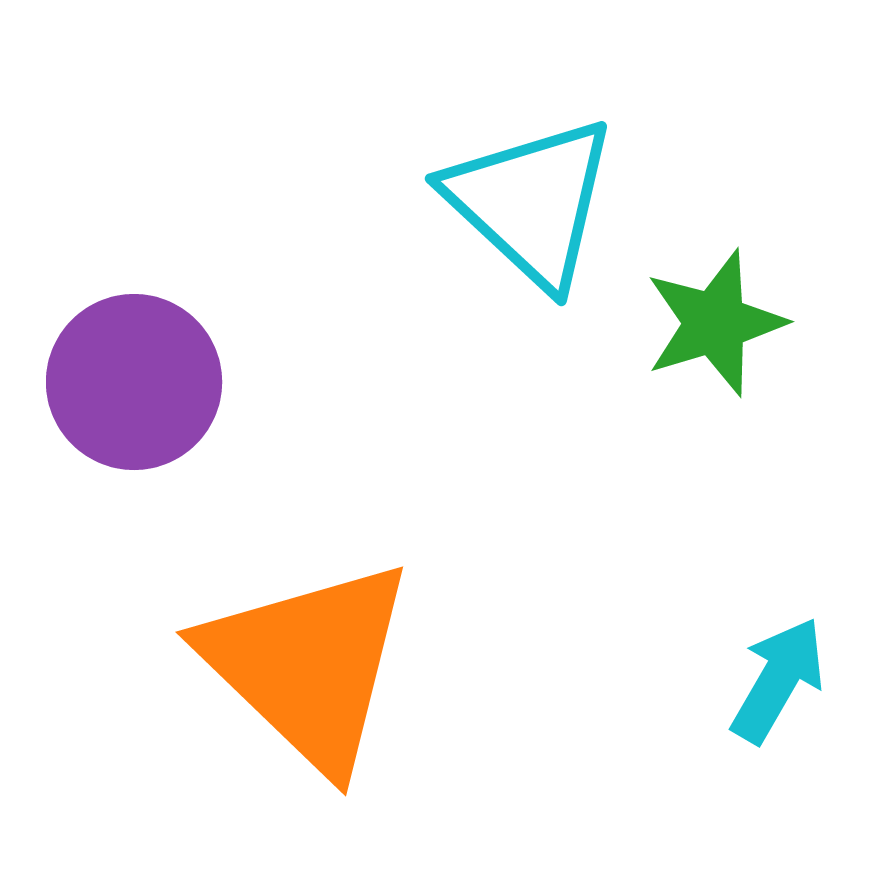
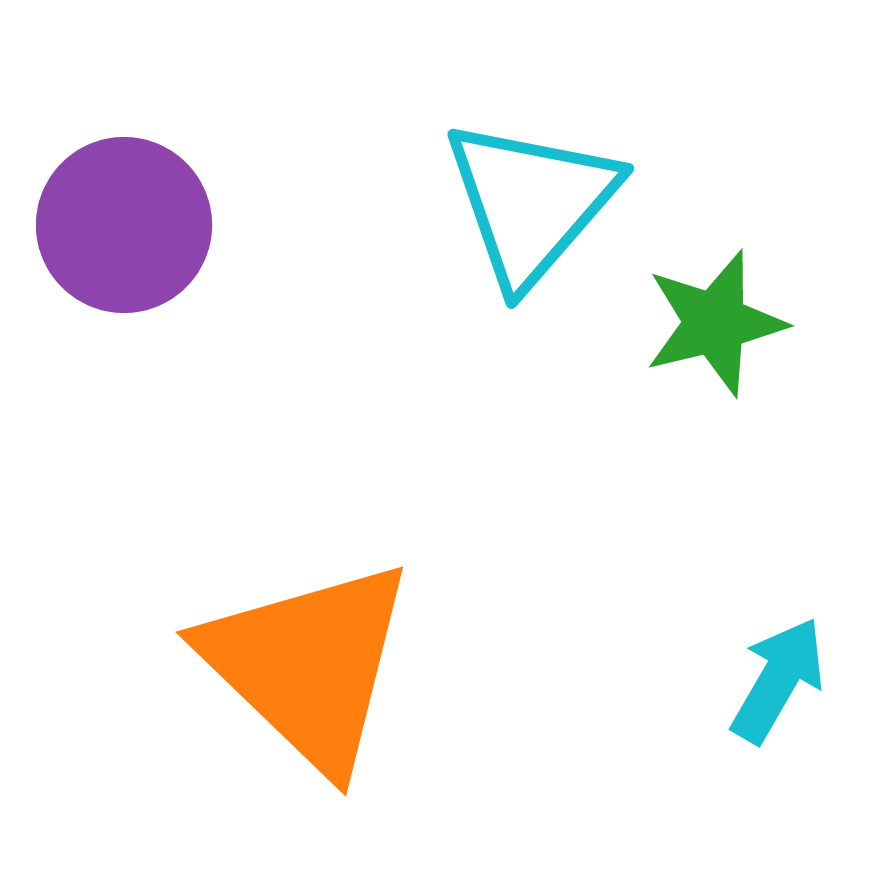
cyan triangle: rotated 28 degrees clockwise
green star: rotated 3 degrees clockwise
purple circle: moved 10 px left, 157 px up
